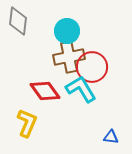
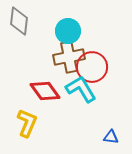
gray diamond: moved 1 px right
cyan circle: moved 1 px right
